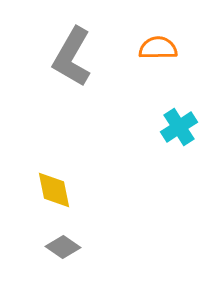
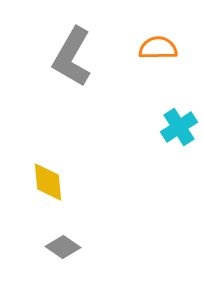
yellow diamond: moved 6 px left, 8 px up; rotated 6 degrees clockwise
